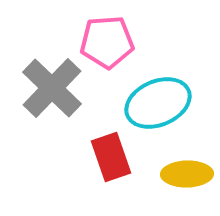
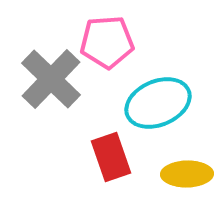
gray cross: moved 1 px left, 9 px up
